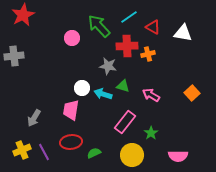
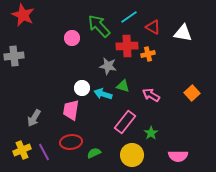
red star: rotated 20 degrees counterclockwise
